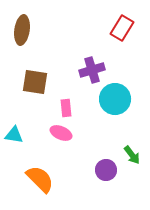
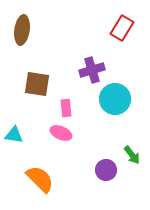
brown square: moved 2 px right, 2 px down
